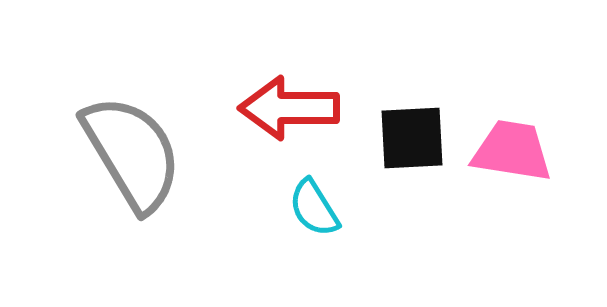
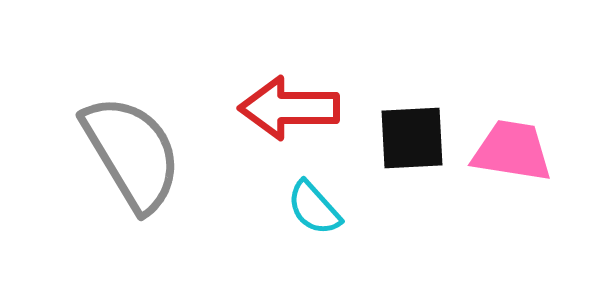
cyan semicircle: rotated 10 degrees counterclockwise
